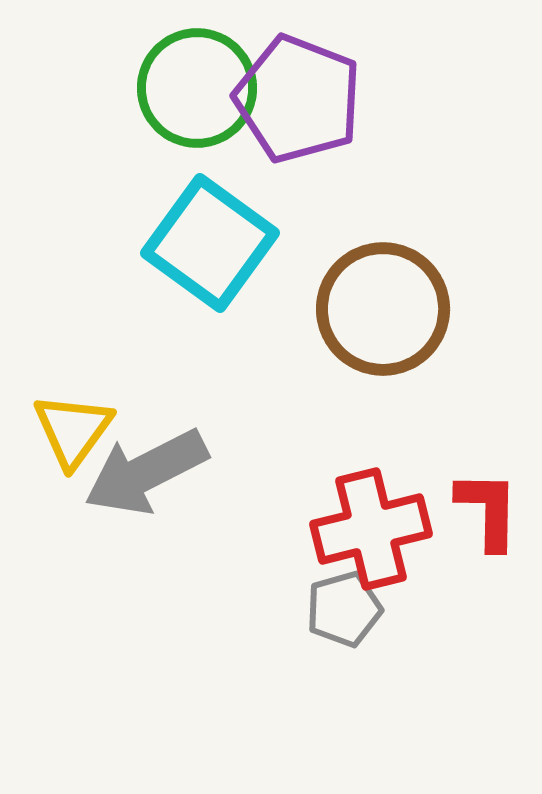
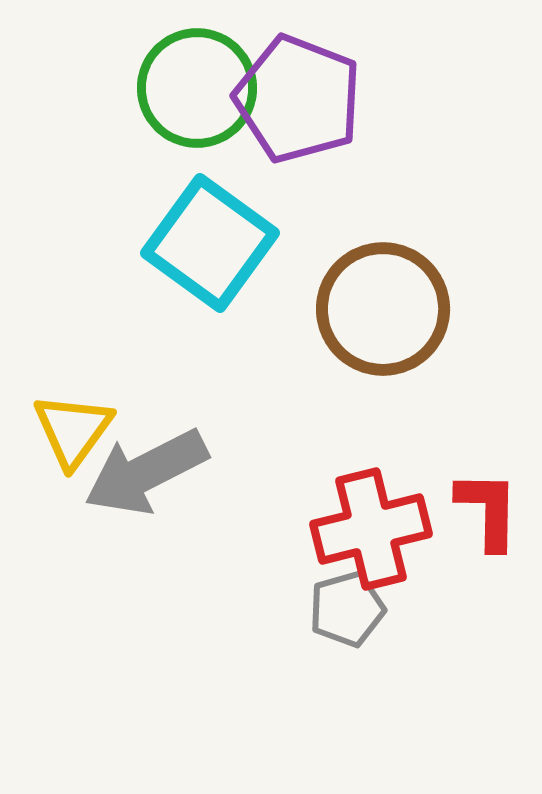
gray pentagon: moved 3 px right
